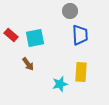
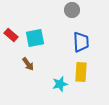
gray circle: moved 2 px right, 1 px up
blue trapezoid: moved 1 px right, 7 px down
